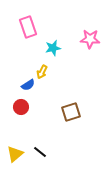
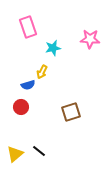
blue semicircle: rotated 16 degrees clockwise
black line: moved 1 px left, 1 px up
